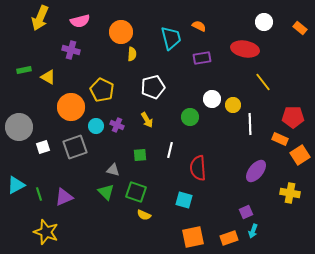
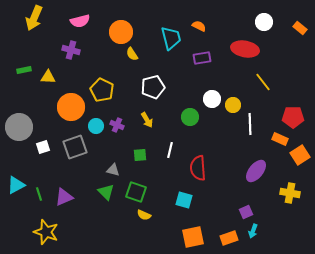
yellow arrow at (40, 18): moved 6 px left
yellow semicircle at (132, 54): rotated 144 degrees clockwise
yellow triangle at (48, 77): rotated 28 degrees counterclockwise
